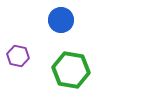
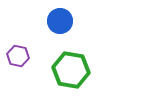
blue circle: moved 1 px left, 1 px down
